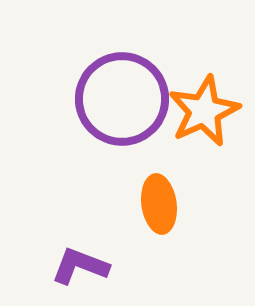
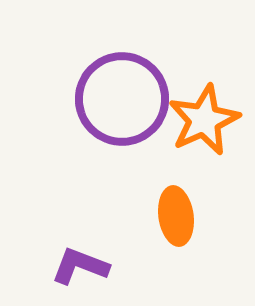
orange star: moved 9 px down
orange ellipse: moved 17 px right, 12 px down
